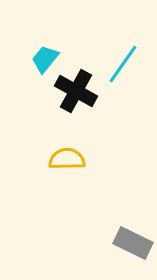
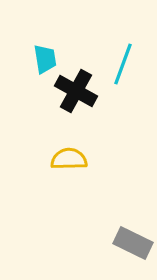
cyan trapezoid: rotated 132 degrees clockwise
cyan line: rotated 15 degrees counterclockwise
yellow semicircle: moved 2 px right
